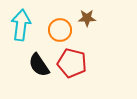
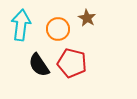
brown star: rotated 30 degrees clockwise
orange circle: moved 2 px left, 1 px up
